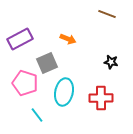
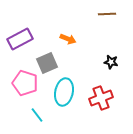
brown line: rotated 24 degrees counterclockwise
red cross: rotated 20 degrees counterclockwise
